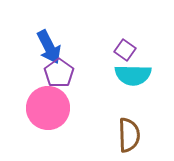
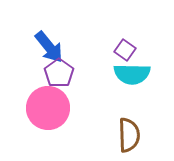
blue arrow: rotated 12 degrees counterclockwise
cyan semicircle: moved 1 px left, 1 px up
